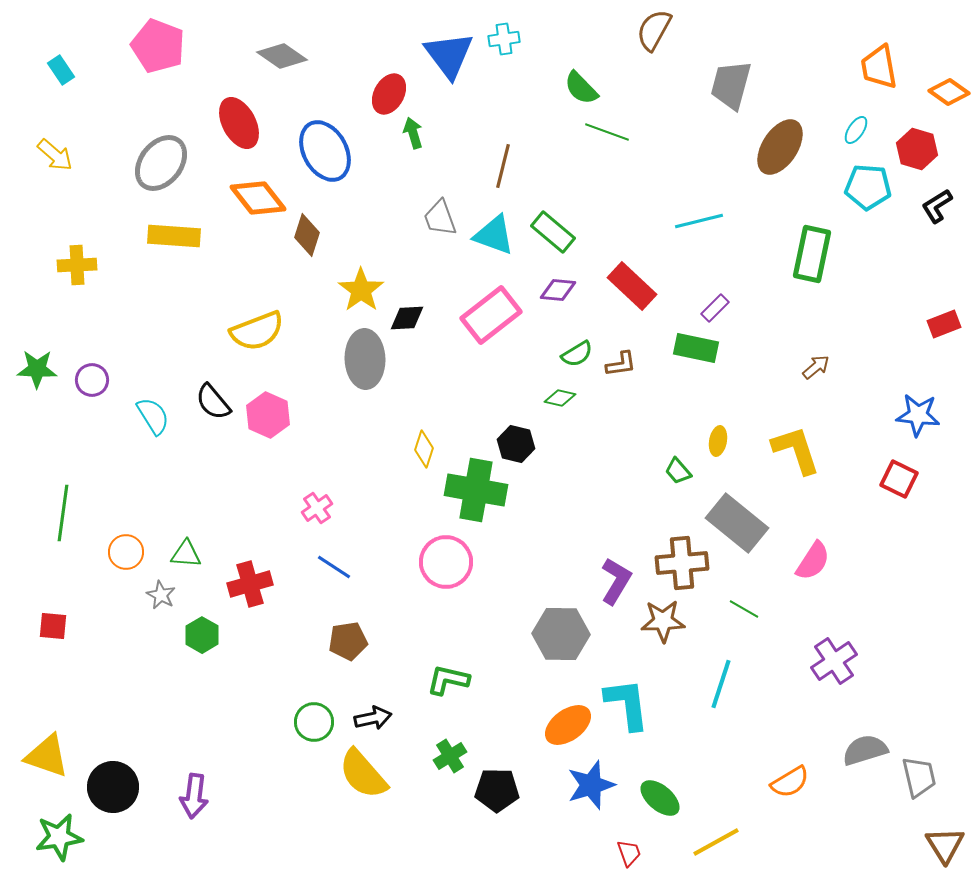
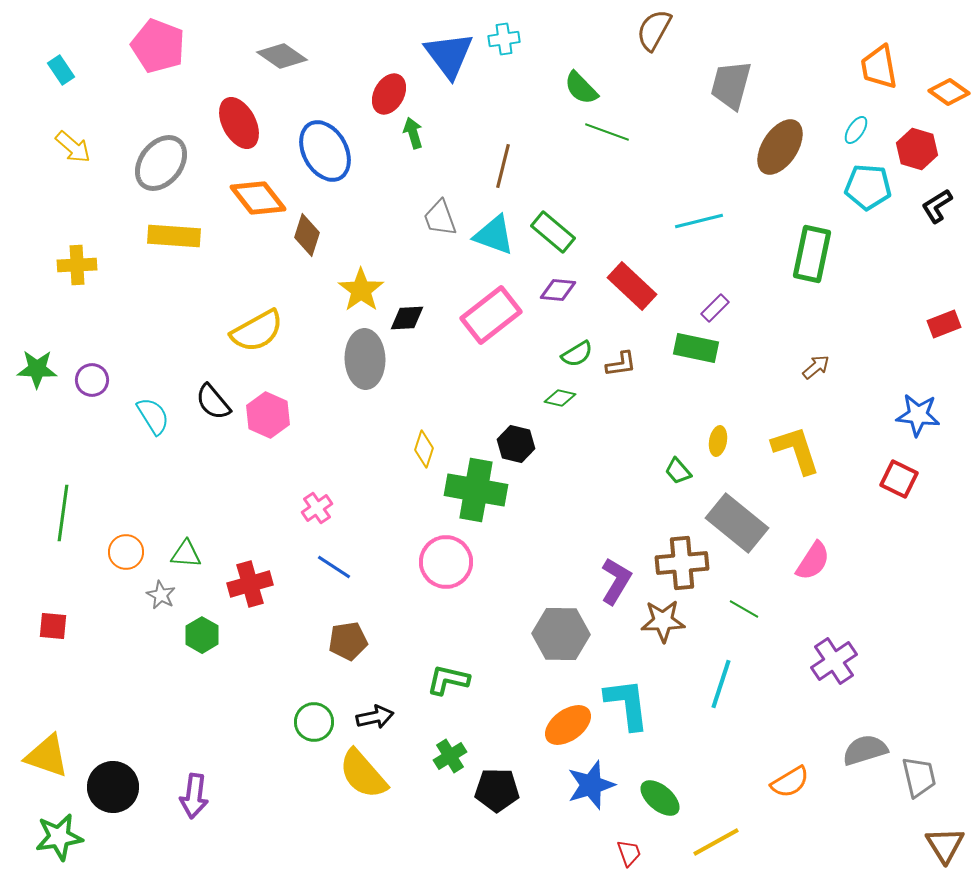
yellow arrow at (55, 155): moved 18 px right, 8 px up
yellow semicircle at (257, 331): rotated 8 degrees counterclockwise
black arrow at (373, 718): moved 2 px right, 1 px up
